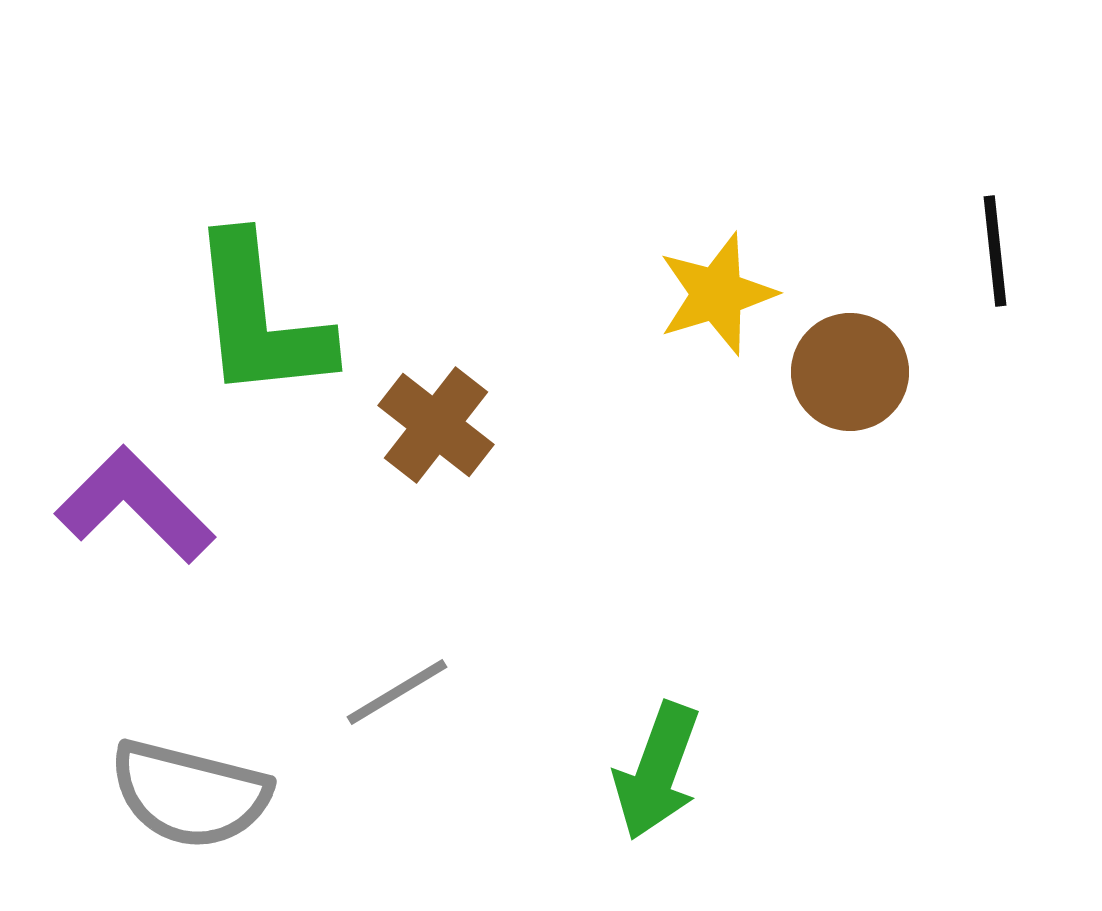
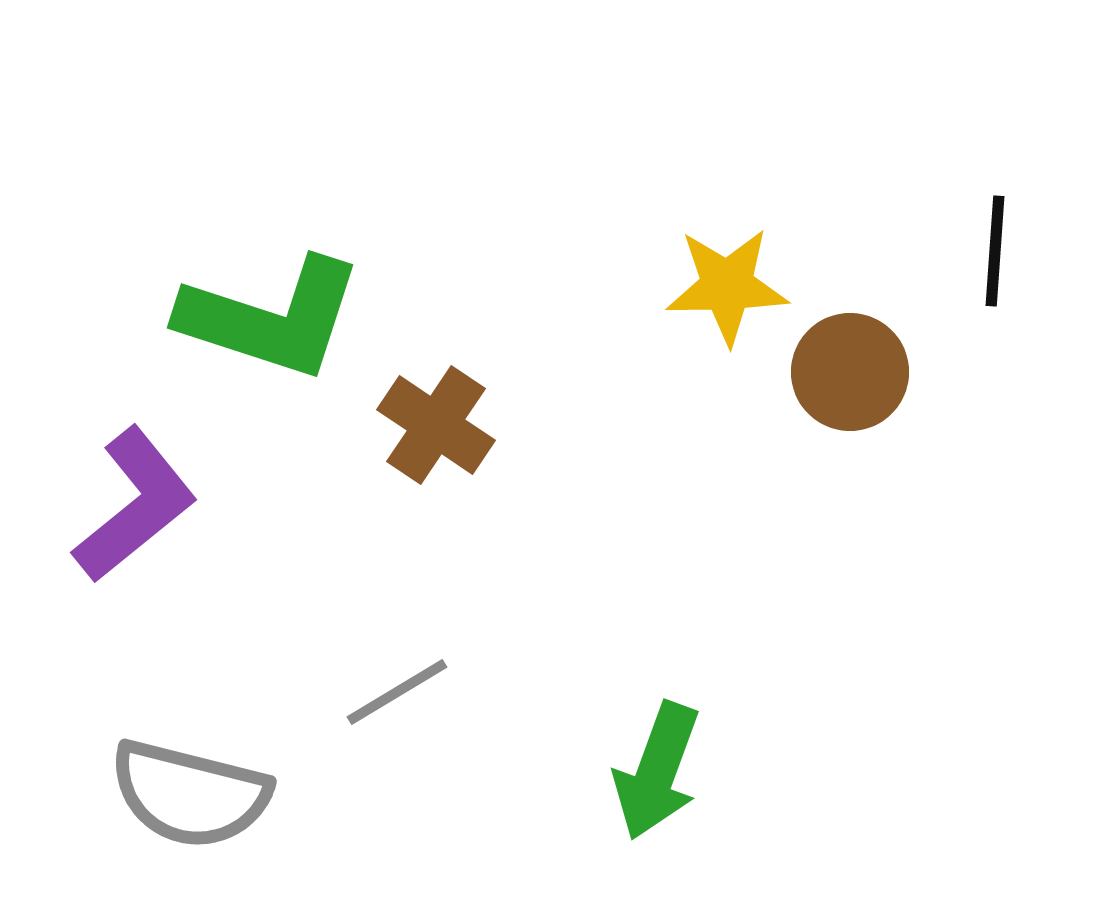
black line: rotated 10 degrees clockwise
yellow star: moved 10 px right, 8 px up; rotated 16 degrees clockwise
green L-shape: moved 11 px right; rotated 66 degrees counterclockwise
brown cross: rotated 4 degrees counterclockwise
purple L-shape: rotated 96 degrees clockwise
